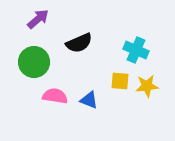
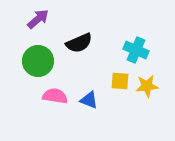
green circle: moved 4 px right, 1 px up
